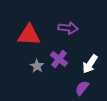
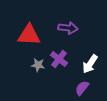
gray star: moved 1 px right, 1 px up; rotated 24 degrees counterclockwise
